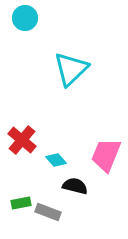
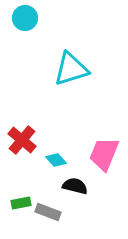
cyan triangle: rotated 27 degrees clockwise
pink trapezoid: moved 2 px left, 1 px up
